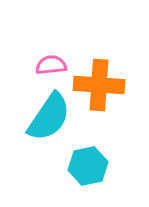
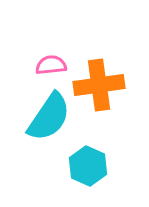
orange cross: rotated 12 degrees counterclockwise
cyan hexagon: rotated 24 degrees counterclockwise
